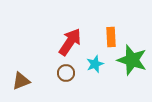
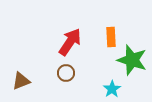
cyan star: moved 17 px right, 25 px down; rotated 12 degrees counterclockwise
